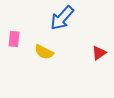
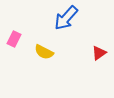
blue arrow: moved 4 px right
pink rectangle: rotated 21 degrees clockwise
